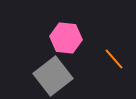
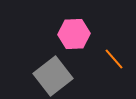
pink hexagon: moved 8 px right, 4 px up; rotated 8 degrees counterclockwise
